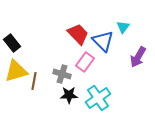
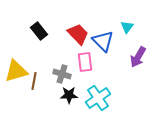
cyan triangle: moved 4 px right
black rectangle: moved 27 px right, 12 px up
pink rectangle: rotated 42 degrees counterclockwise
